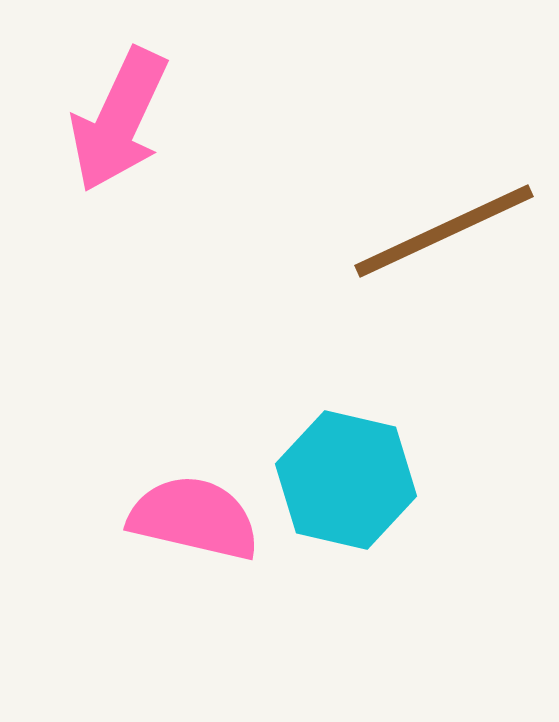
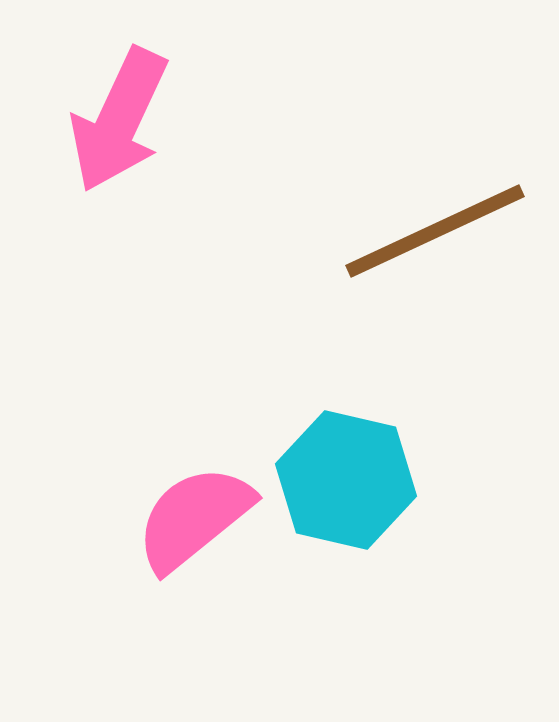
brown line: moved 9 px left
pink semicircle: rotated 52 degrees counterclockwise
